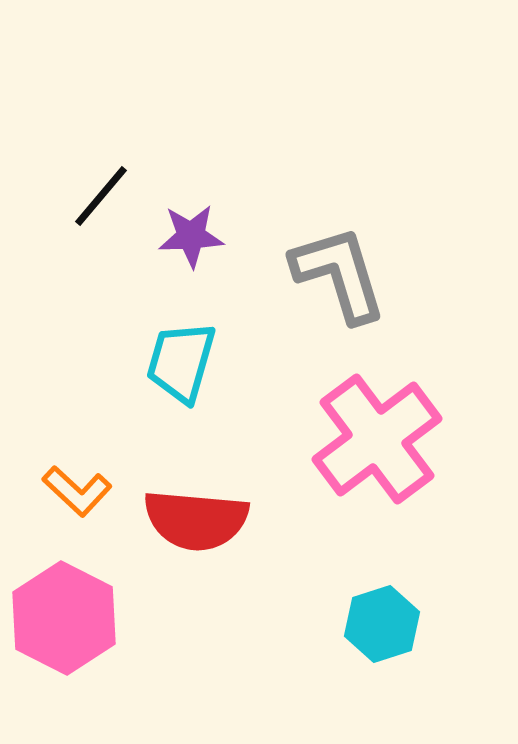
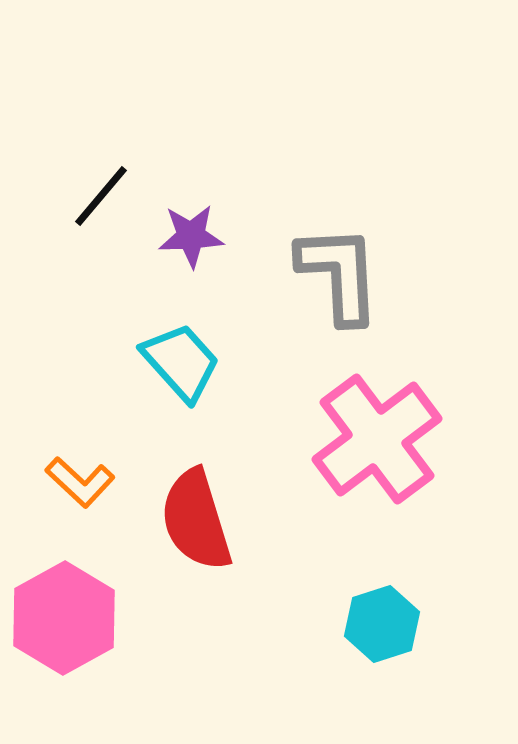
gray L-shape: rotated 14 degrees clockwise
cyan trapezoid: rotated 122 degrees clockwise
orange L-shape: moved 3 px right, 9 px up
red semicircle: rotated 68 degrees clockwise
pink hexagon: rotated 4 degrees clockwise
